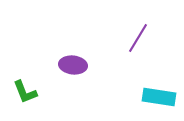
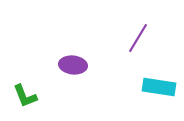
green L-shape: moved 4 px down
cyan rectangle: moved 10 px up
